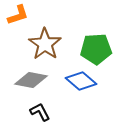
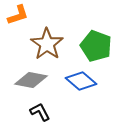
brown star: moved 2 px right
green pentagon: moved 3 px up; rotated 24 degrees clockwise
